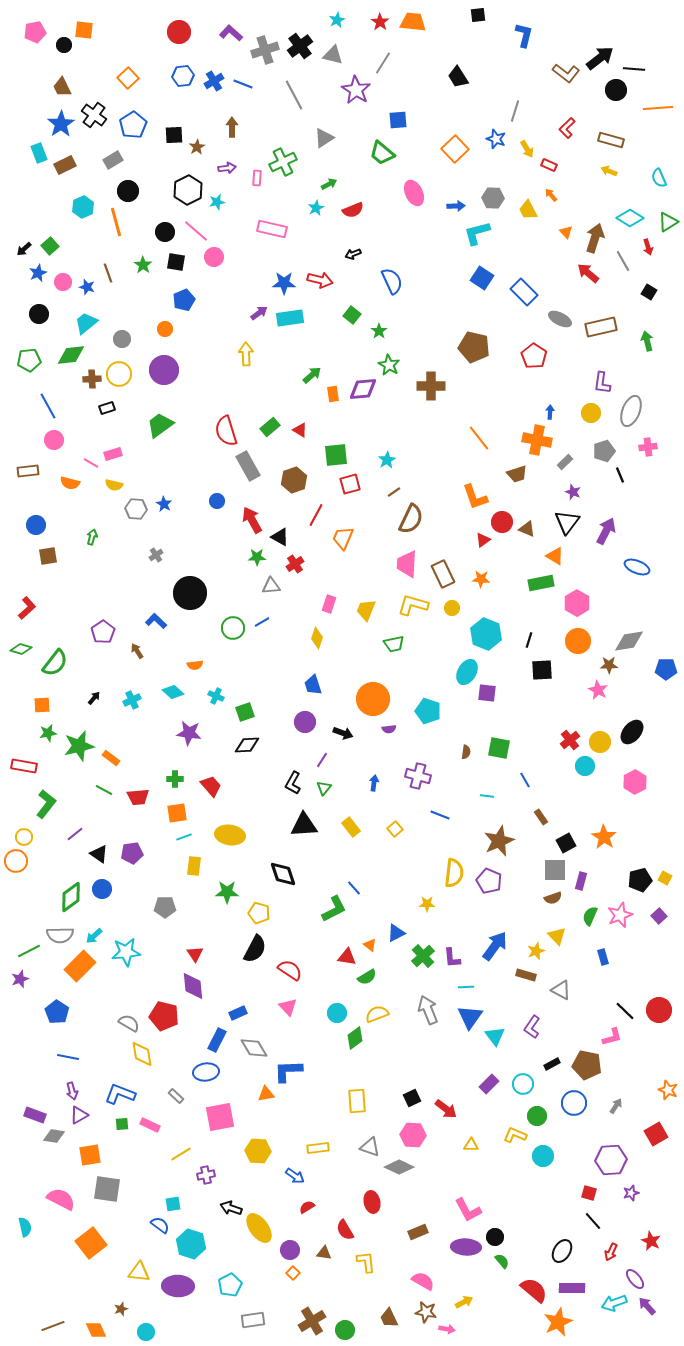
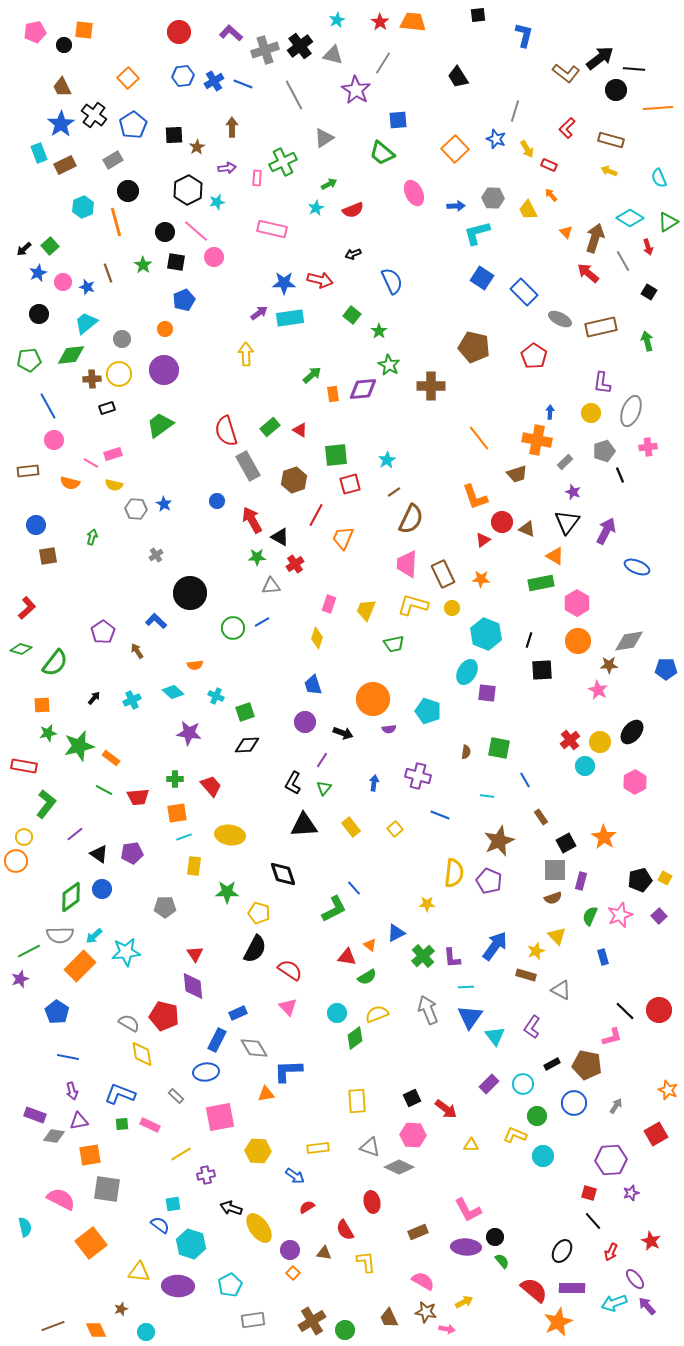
purple triangle at (79, 1115): moved 6 px down; rotated 18 degrees clockwise
